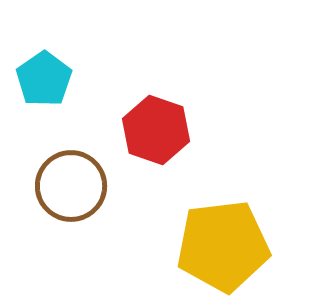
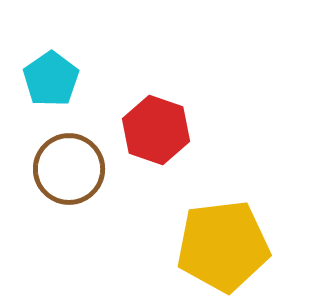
cyan pentagon: moved 7 px right
brown circle: moved 2 px left, 17 px up
